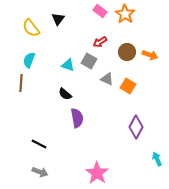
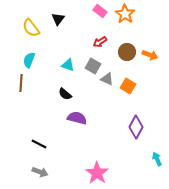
gray square: moved 4 px right, 5 px down
purple semicircle: rotated 66 degrees counterclockwise
